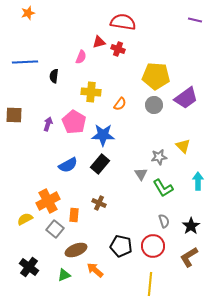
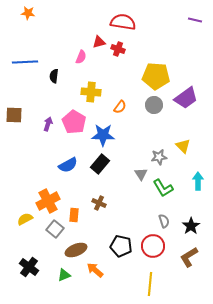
orange star: rotated 24 degrees clockwise
orange semicircle: moved 3 px down
